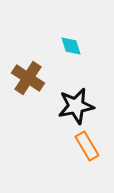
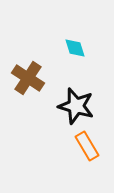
cyan diamond: moved 4 px right, 2 px down
black star: rotated 27 degrees clockwise
